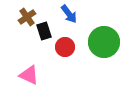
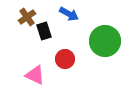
blue arrow: rotated 24 degrees counterclockwise
green circle: moved 1 px right, 1 px up
red circle: moved 12 px down
pink triangle: moved 6 px right
